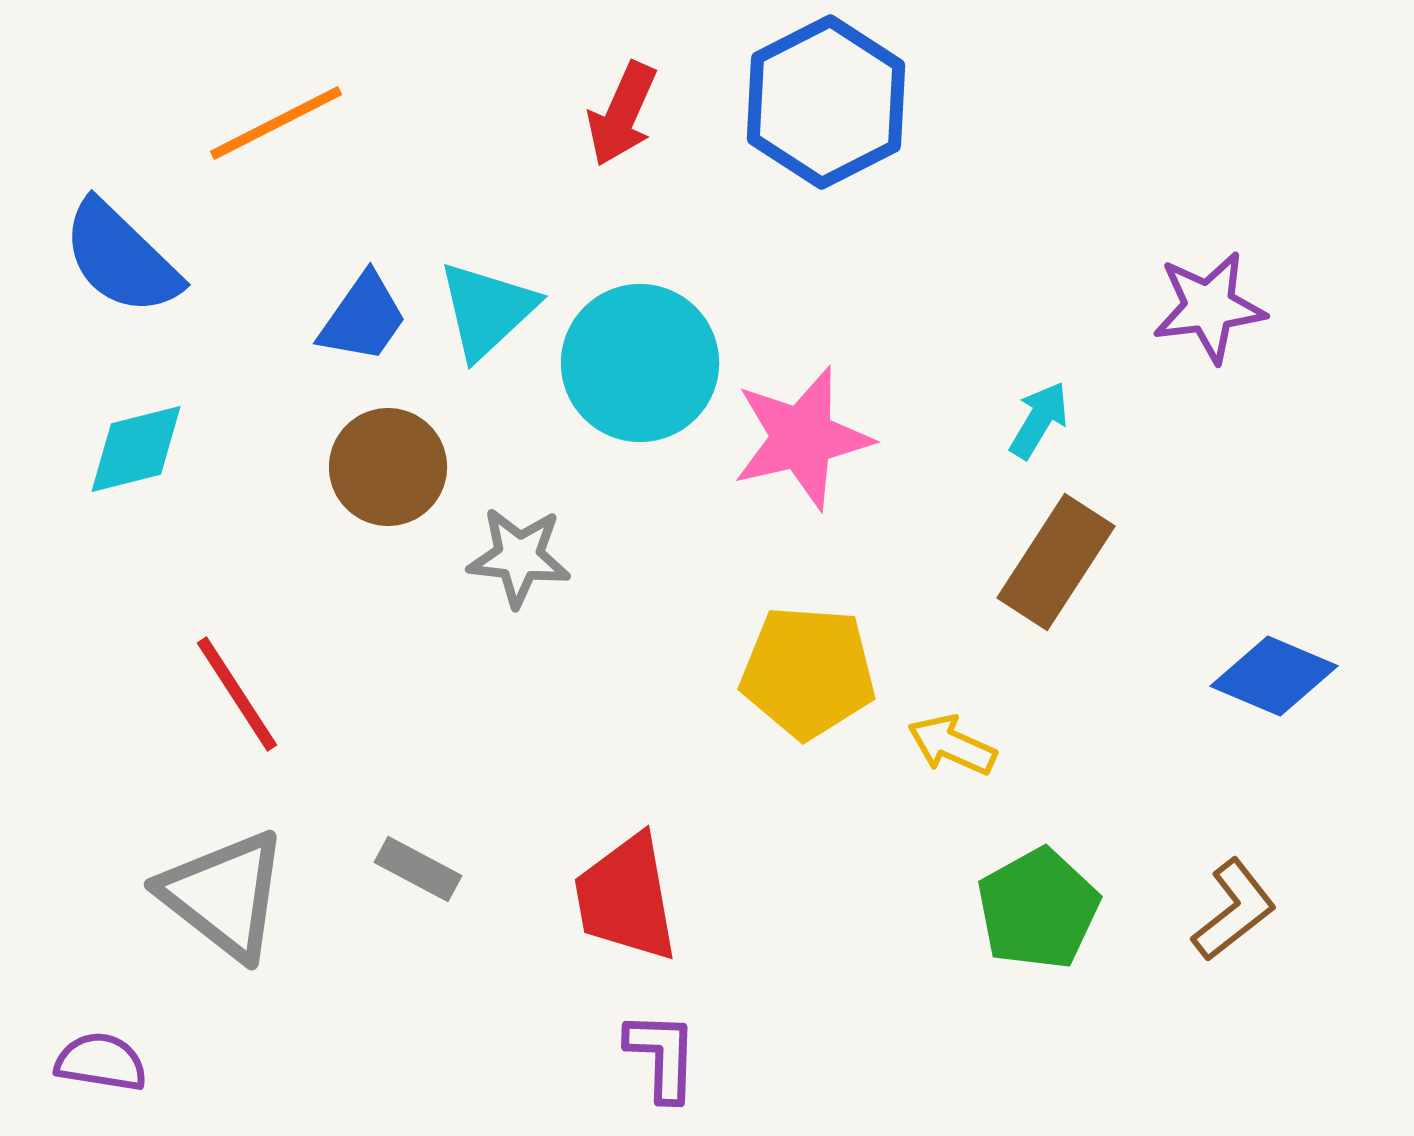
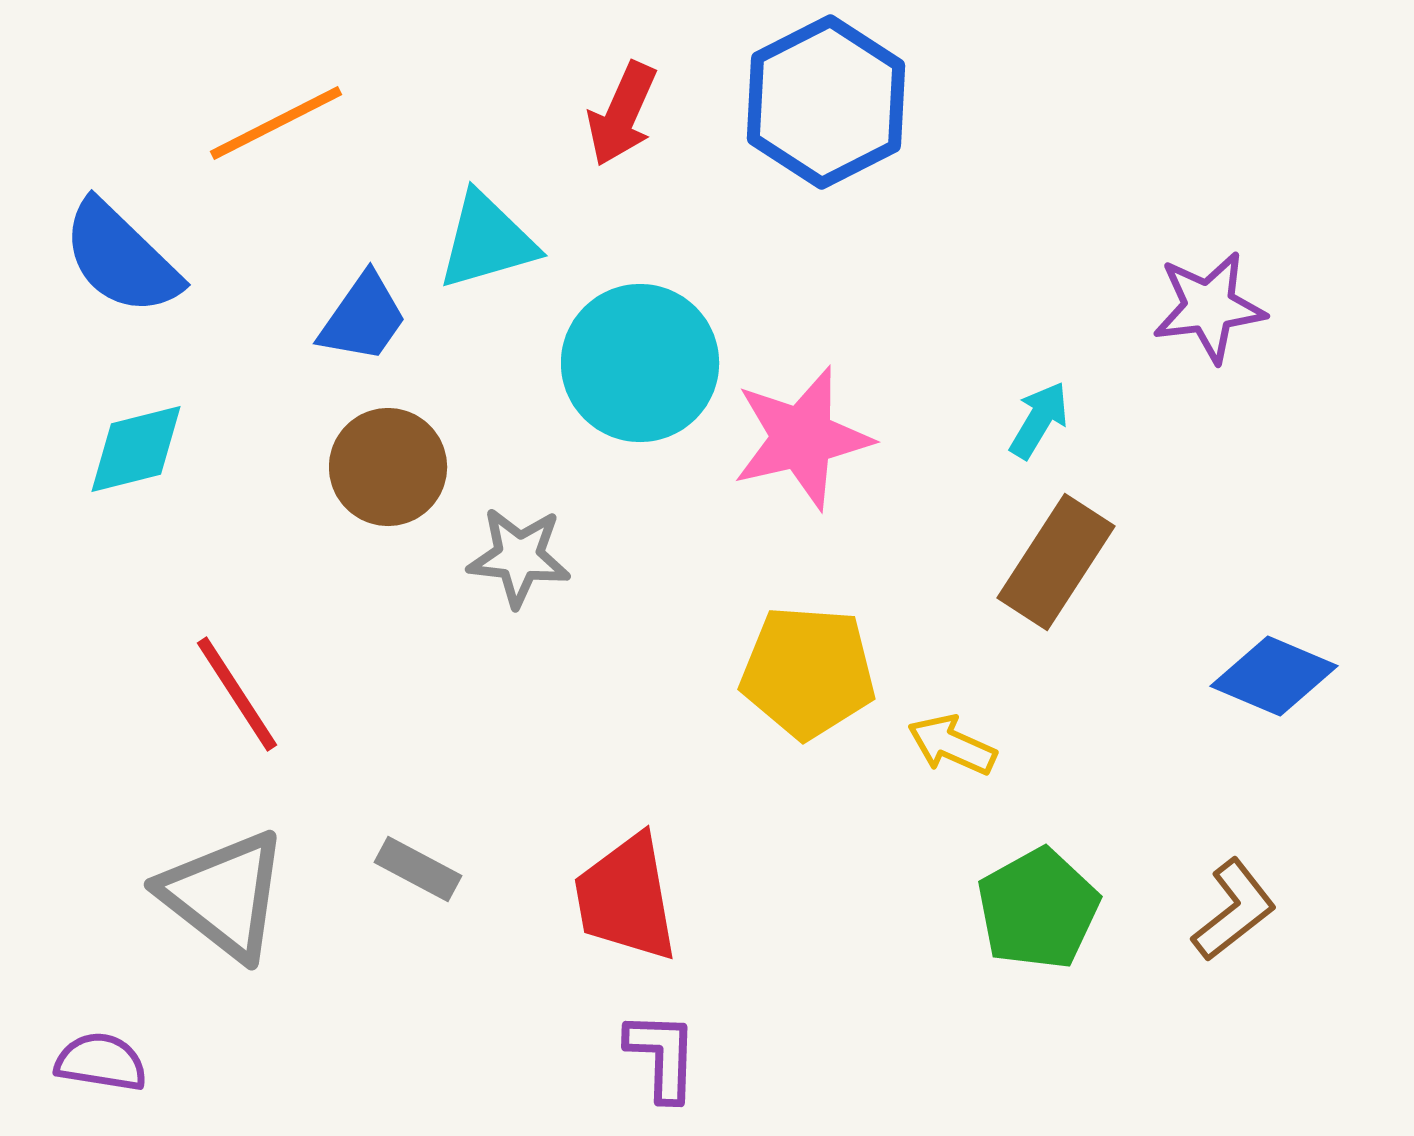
cyan triangle: moved 69 px up; rotated 27 degrees clockwise
